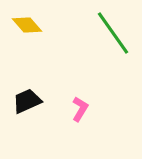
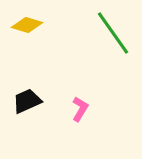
yellow diamond: rotated 32 degrees counterclockwise
